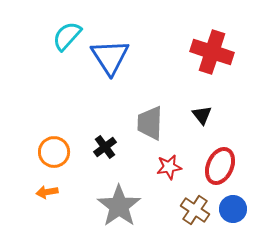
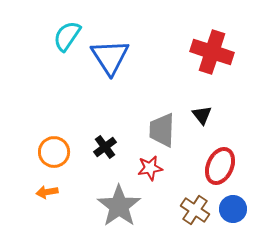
cyan semicircle: rotated 8 degrees counterclockwise
gray trapezoid: moved 12 px right, 7 px down
red star: moved 19 px left, 1 px down
